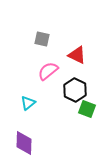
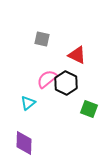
pink semicircle: moved 1 px left, 8 px down
black hexagon: moved 9 px left, 7 px up
green square: moved 2 px right
